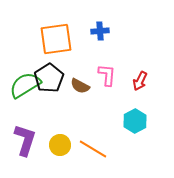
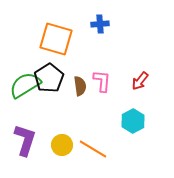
blue cross: moved 7 px up
orange square: rotated 24 degrees clockwise
pink L-shape: moved 5 px left, 6 px down
red arrow: rotated 12 degrees clockwise
brown semicircle: rotated 126 degrees counterclockwise
cyan hexagon: moved 2 px left
yellow circle: moved 2 px right
